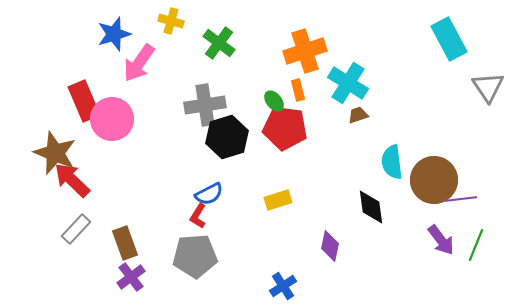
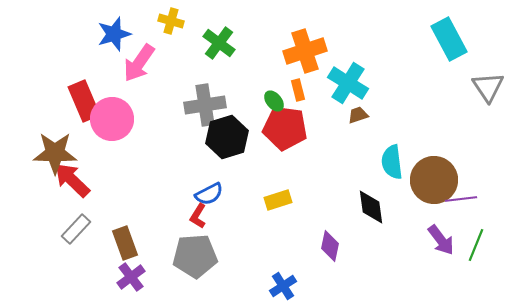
brown star: rotated 21 degrees counterclockwise
